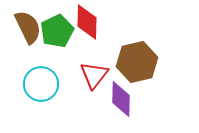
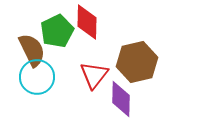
brown semicircle: moved 4 px right, 23 px down
cyan circle: moved 4 px left, 7 px up
